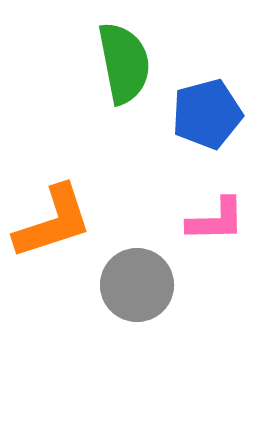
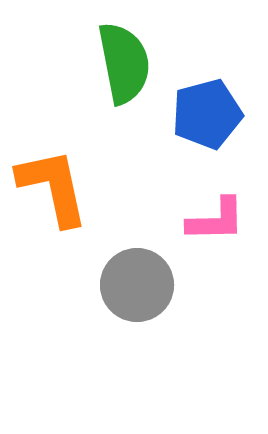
orange L-shape: moved 35 px up; rotated 84 degrees counterclockwise
